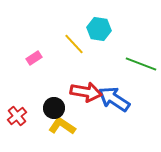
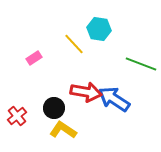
yellow L-shape: moved 1 px right, 4 px down
